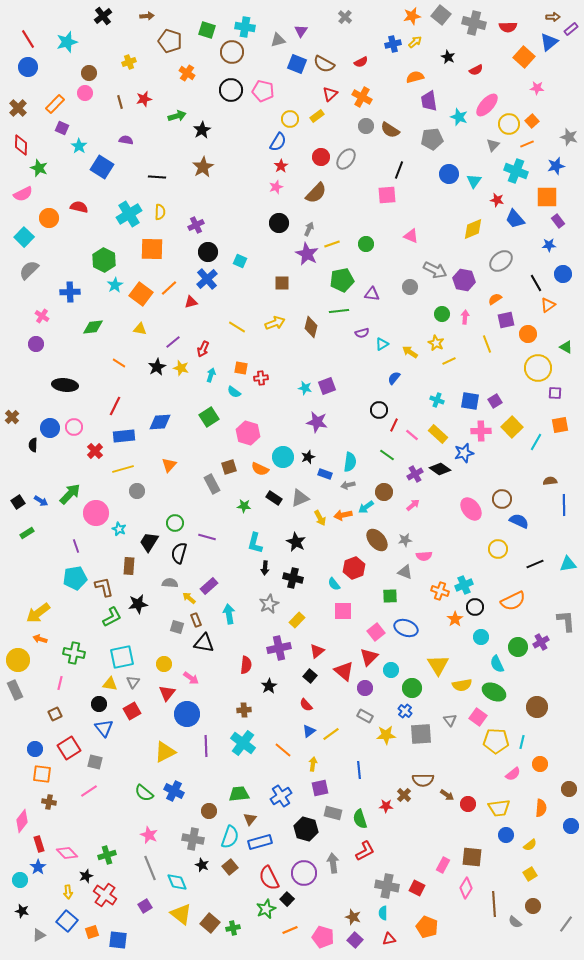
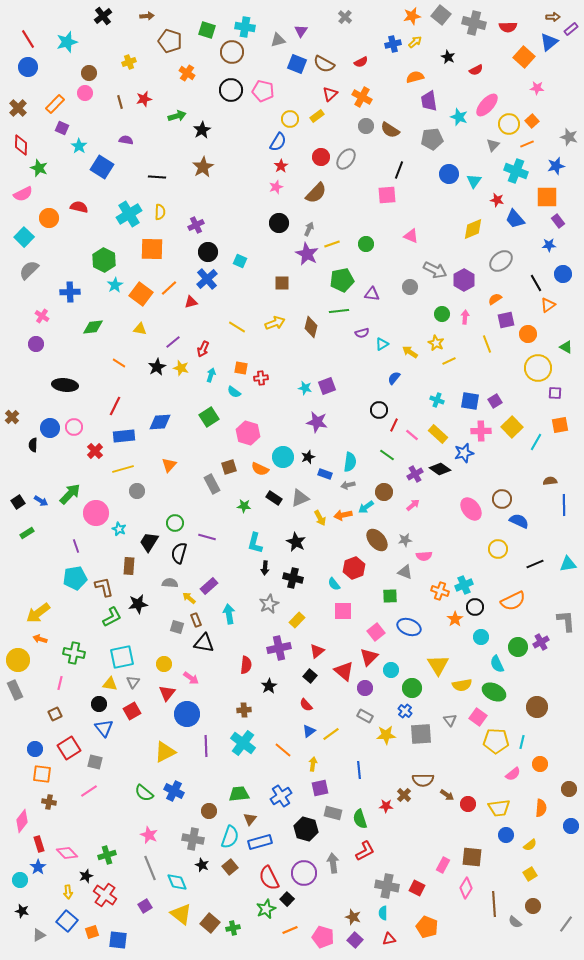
purple hexagon at (464, 280): rotated 20 degrees clockwise
blue ellipse at (406, 628): moved 3 px right, 1 px up
